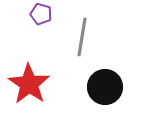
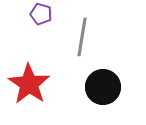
black circle: moved 2 px left
